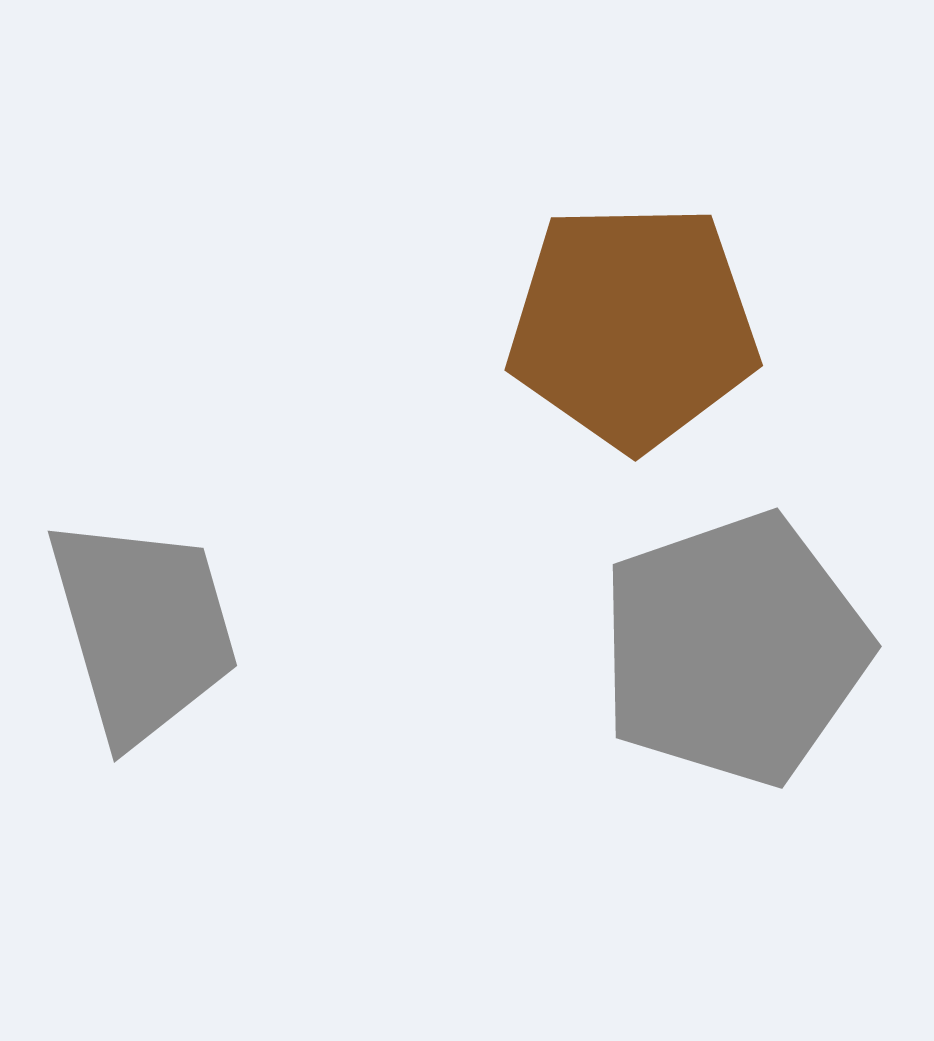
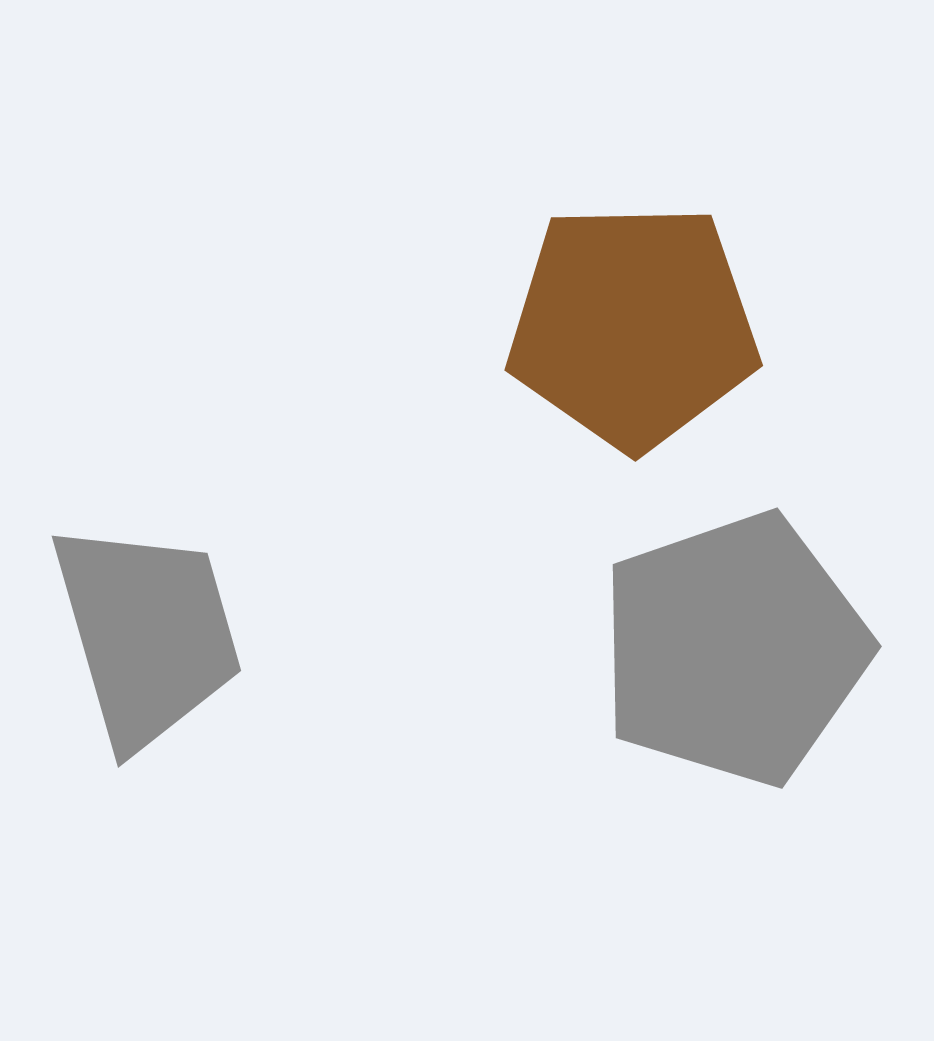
gray trapezoid: moved 4 px right, 5 px down
